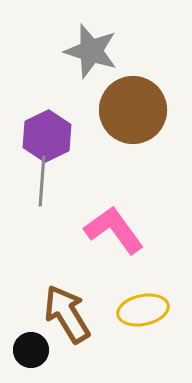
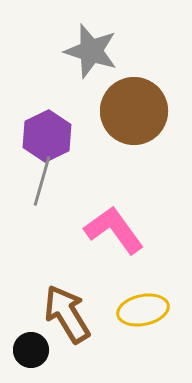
brown circle: moved 1 px right, 1 px down
gray line: rotated 12 degrees clockwise
